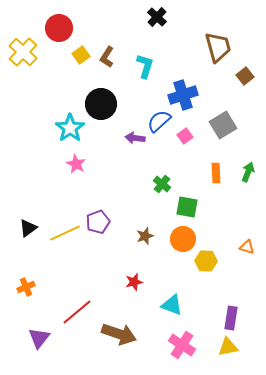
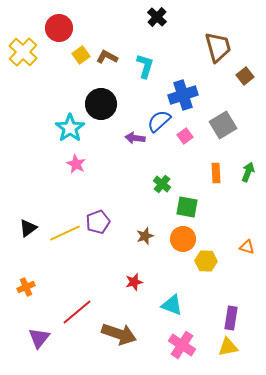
brown L-shape: rotated 85 degrees clockwise
